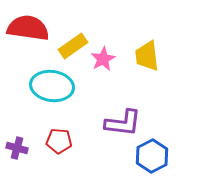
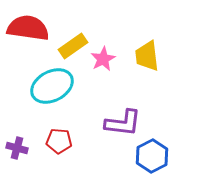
cyan ellipse: rotated 36 degrees counterclockwise
